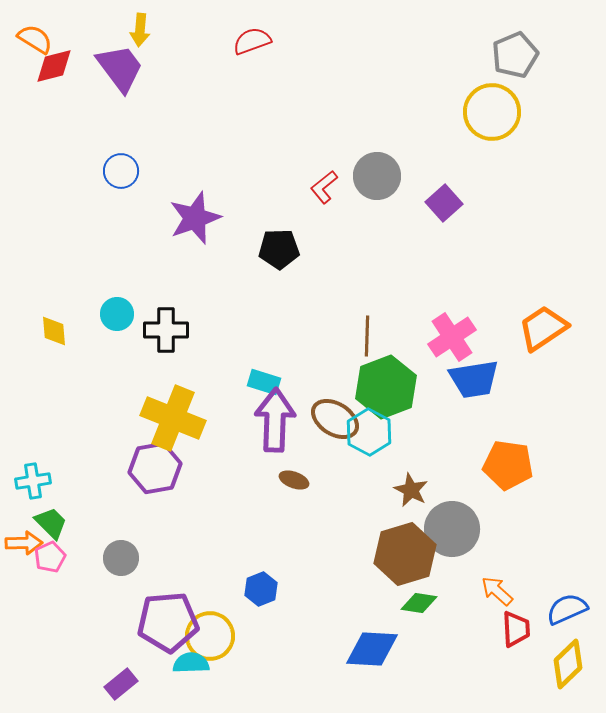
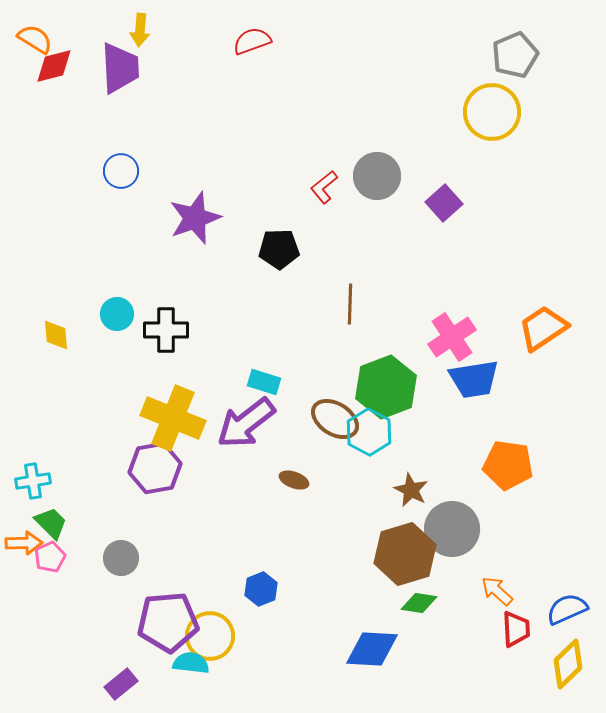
purple trapezoid at (120, 68): rotated 34 degrees clockwise
yellow diamond at (54, 331): moved 2 px right, 4 px down
brown line at (367, 336): moved 17 px left, 32 px up
purple arrow at (275, 420): moved 29 px left, 3 px down; rotated 130 degrees counterclockwise
cyan semicircle at (191, 663): rotated 9 degrees clockwise
